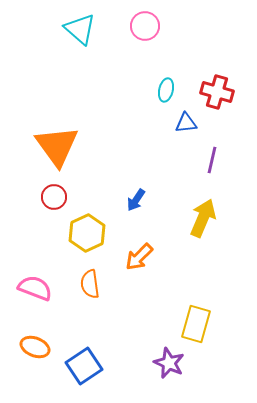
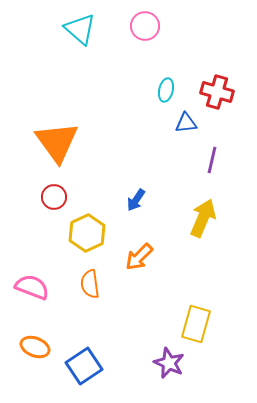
orange triangle: moved 4 px up
pink semicircle: moved 3 px left, 1 px up
